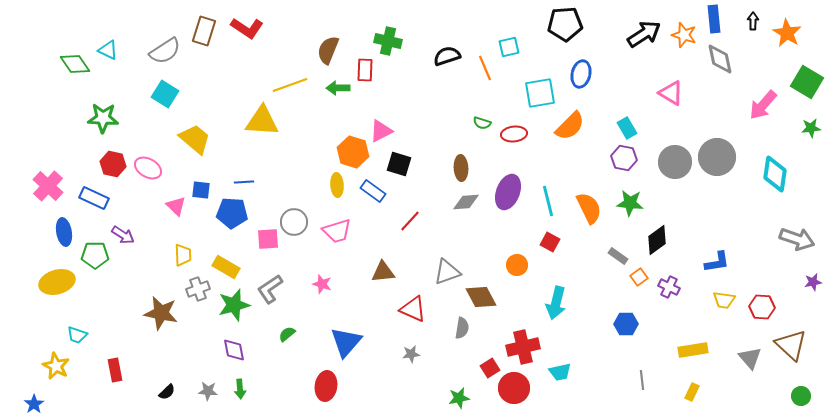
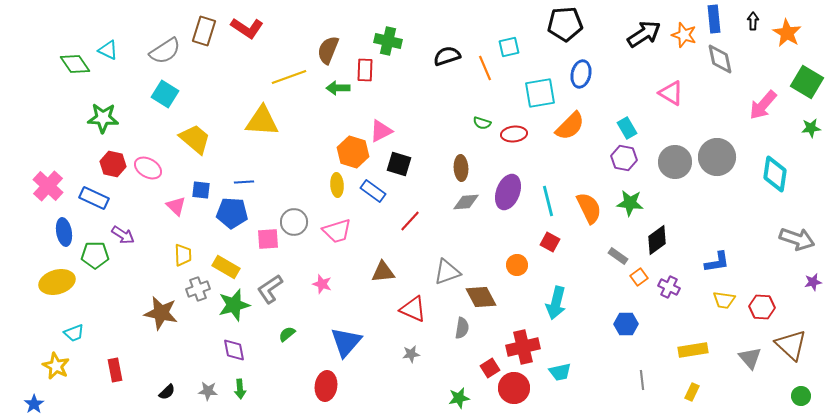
yellow line at (290, 85): moved 1 px left, 8 px up
cyan trapezoid at (77, 335): moved 3 px left, 2 px up; rotated 40 degrees counterclockwise
